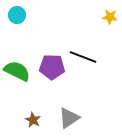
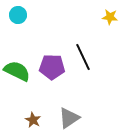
cyan circle: moved 1 px right
black line: rotated 44 degrees clockwise
